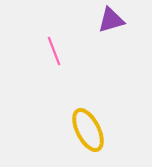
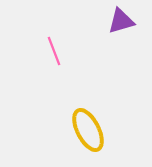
purple triangle: moved 10 px right, 1 px down
